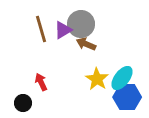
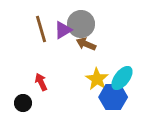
blue hexagon: moved 14 px left
